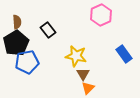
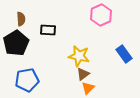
brown semicircle: moved 4 px right, 3 px up
black rectangle: rotated 49 degrees counterclockwise
yellow star: moved 3 px right
blue pentagon: moved 18 px down
brown triangle: rotated 24 degrees clockwise
